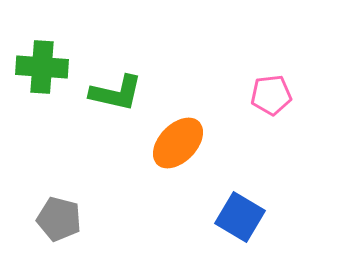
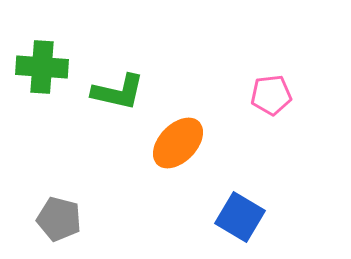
green L-shape: moved 2 px right, 1 px up
